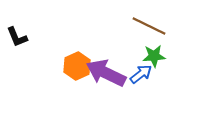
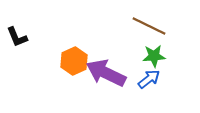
orange hexagon: moved 3 px left, 5 px up
blue arrow: moved 8 px right, 5 px down
